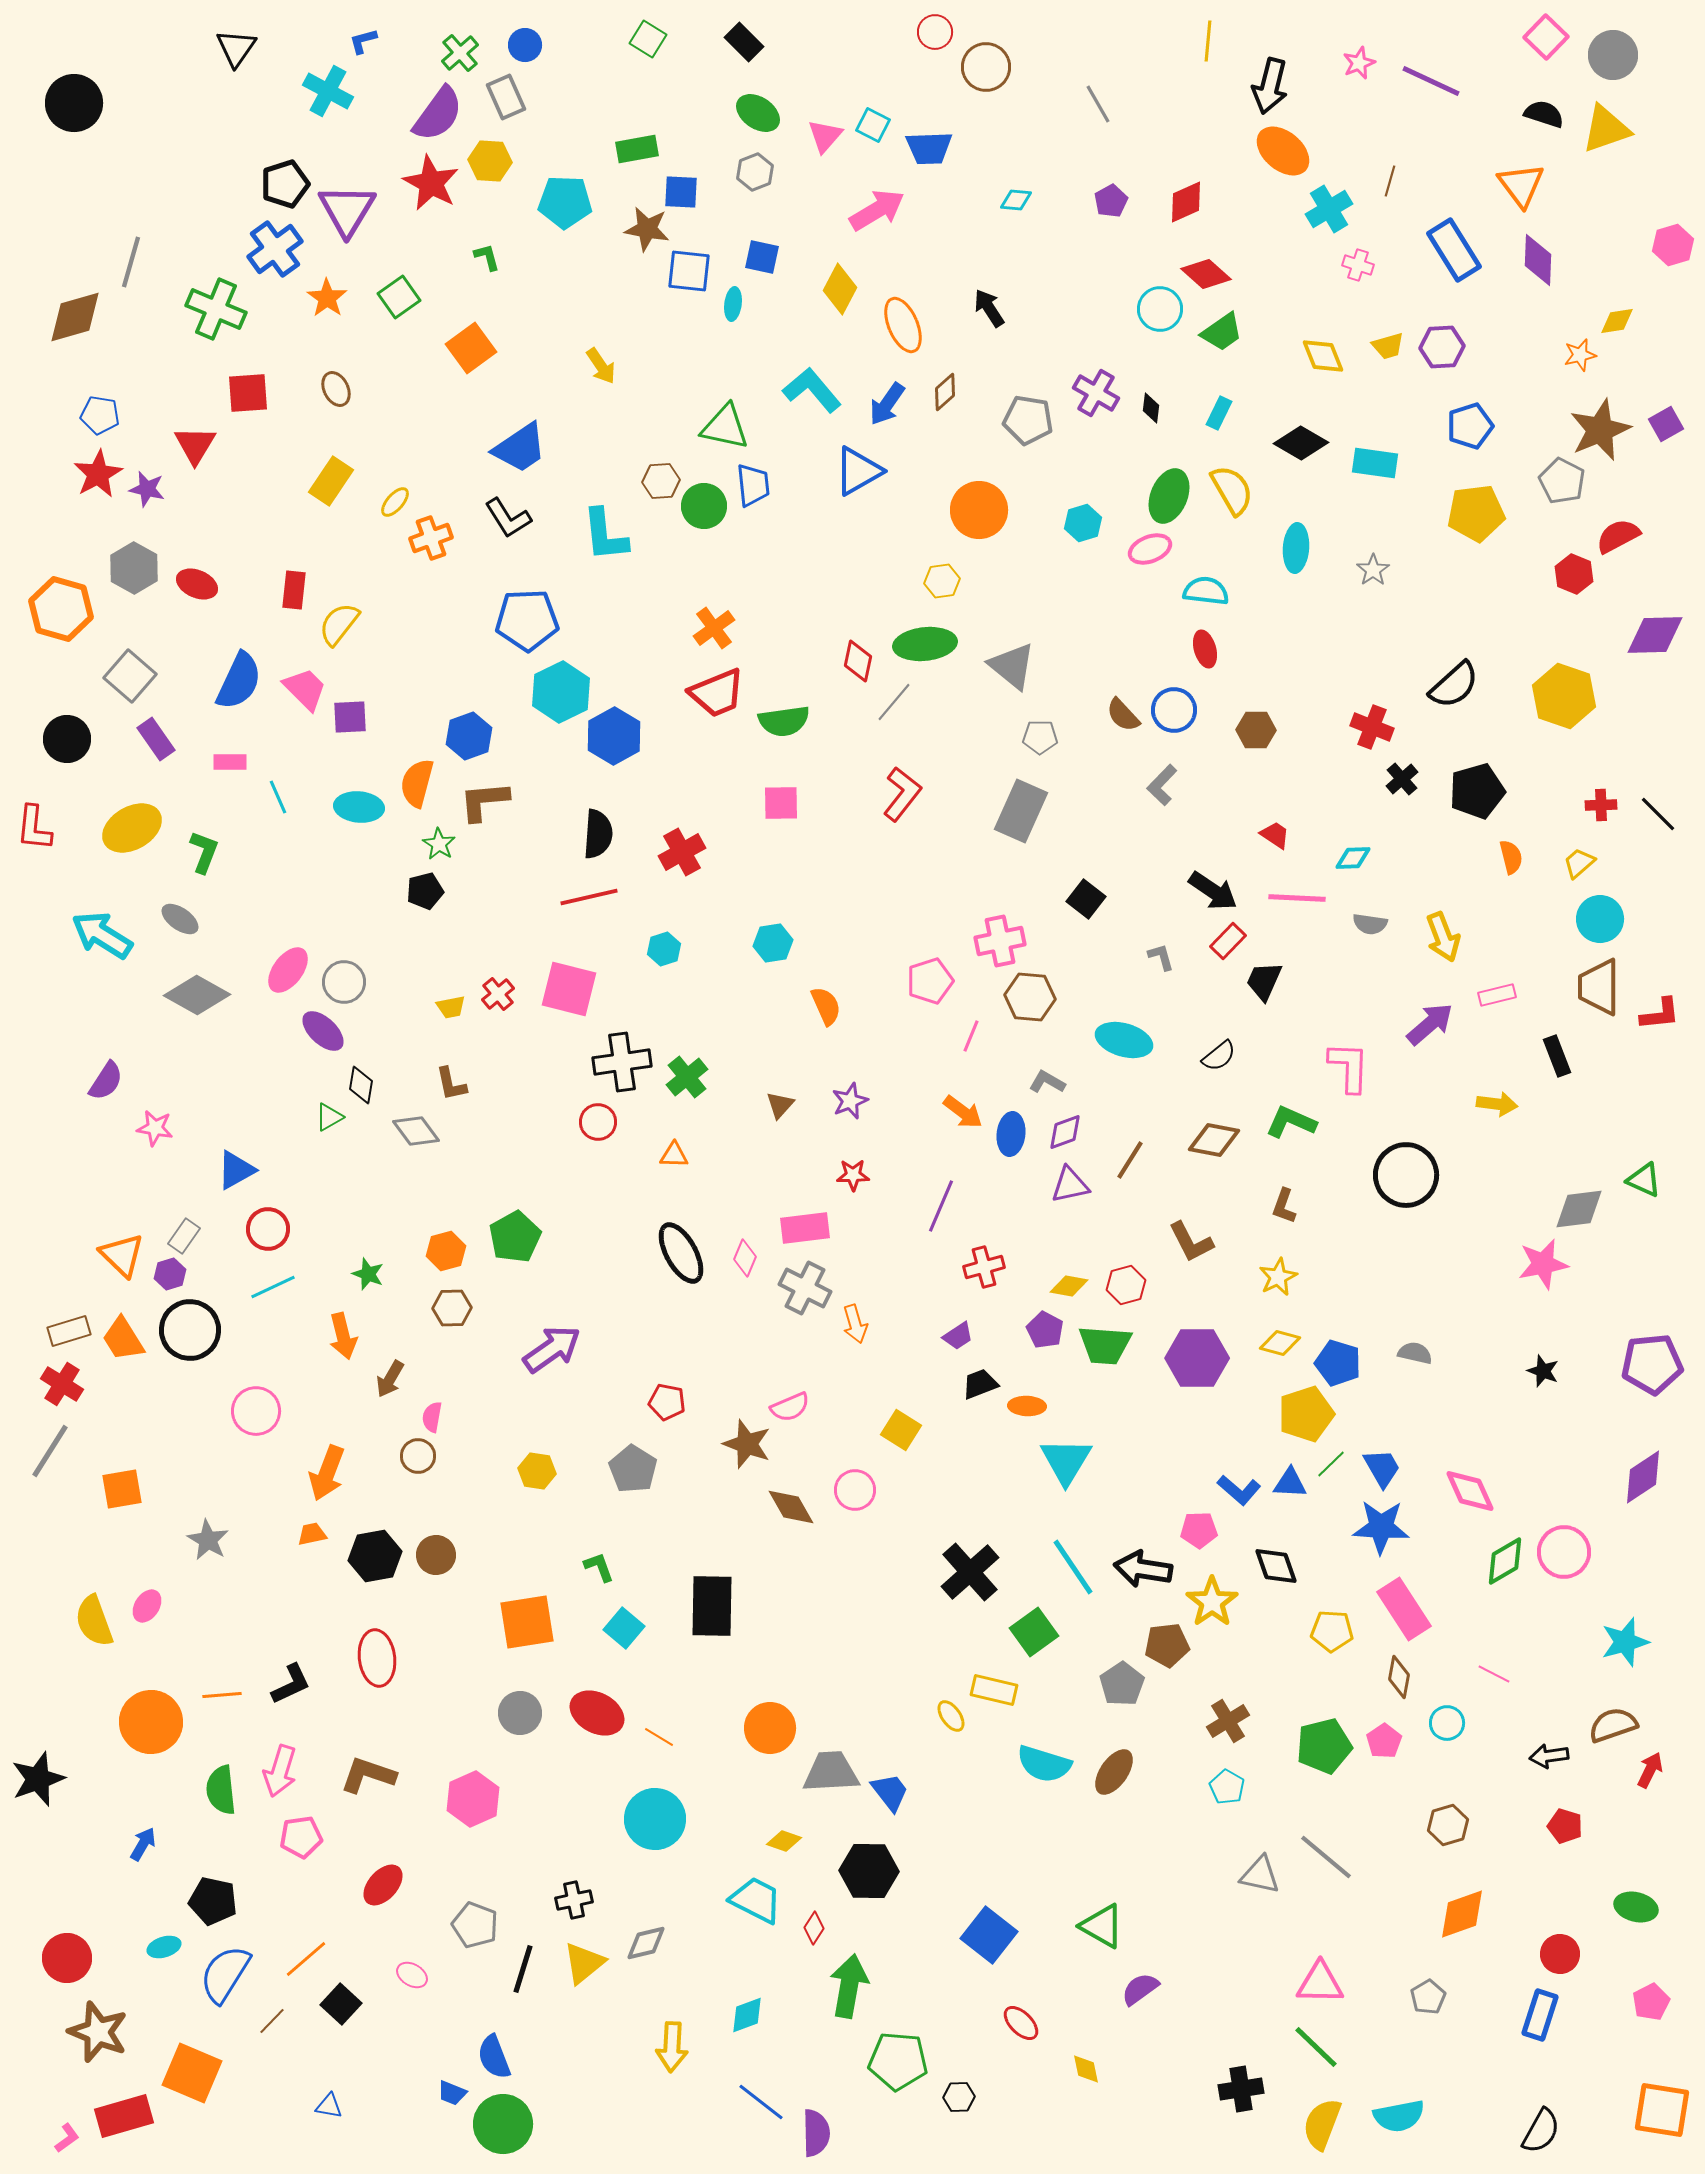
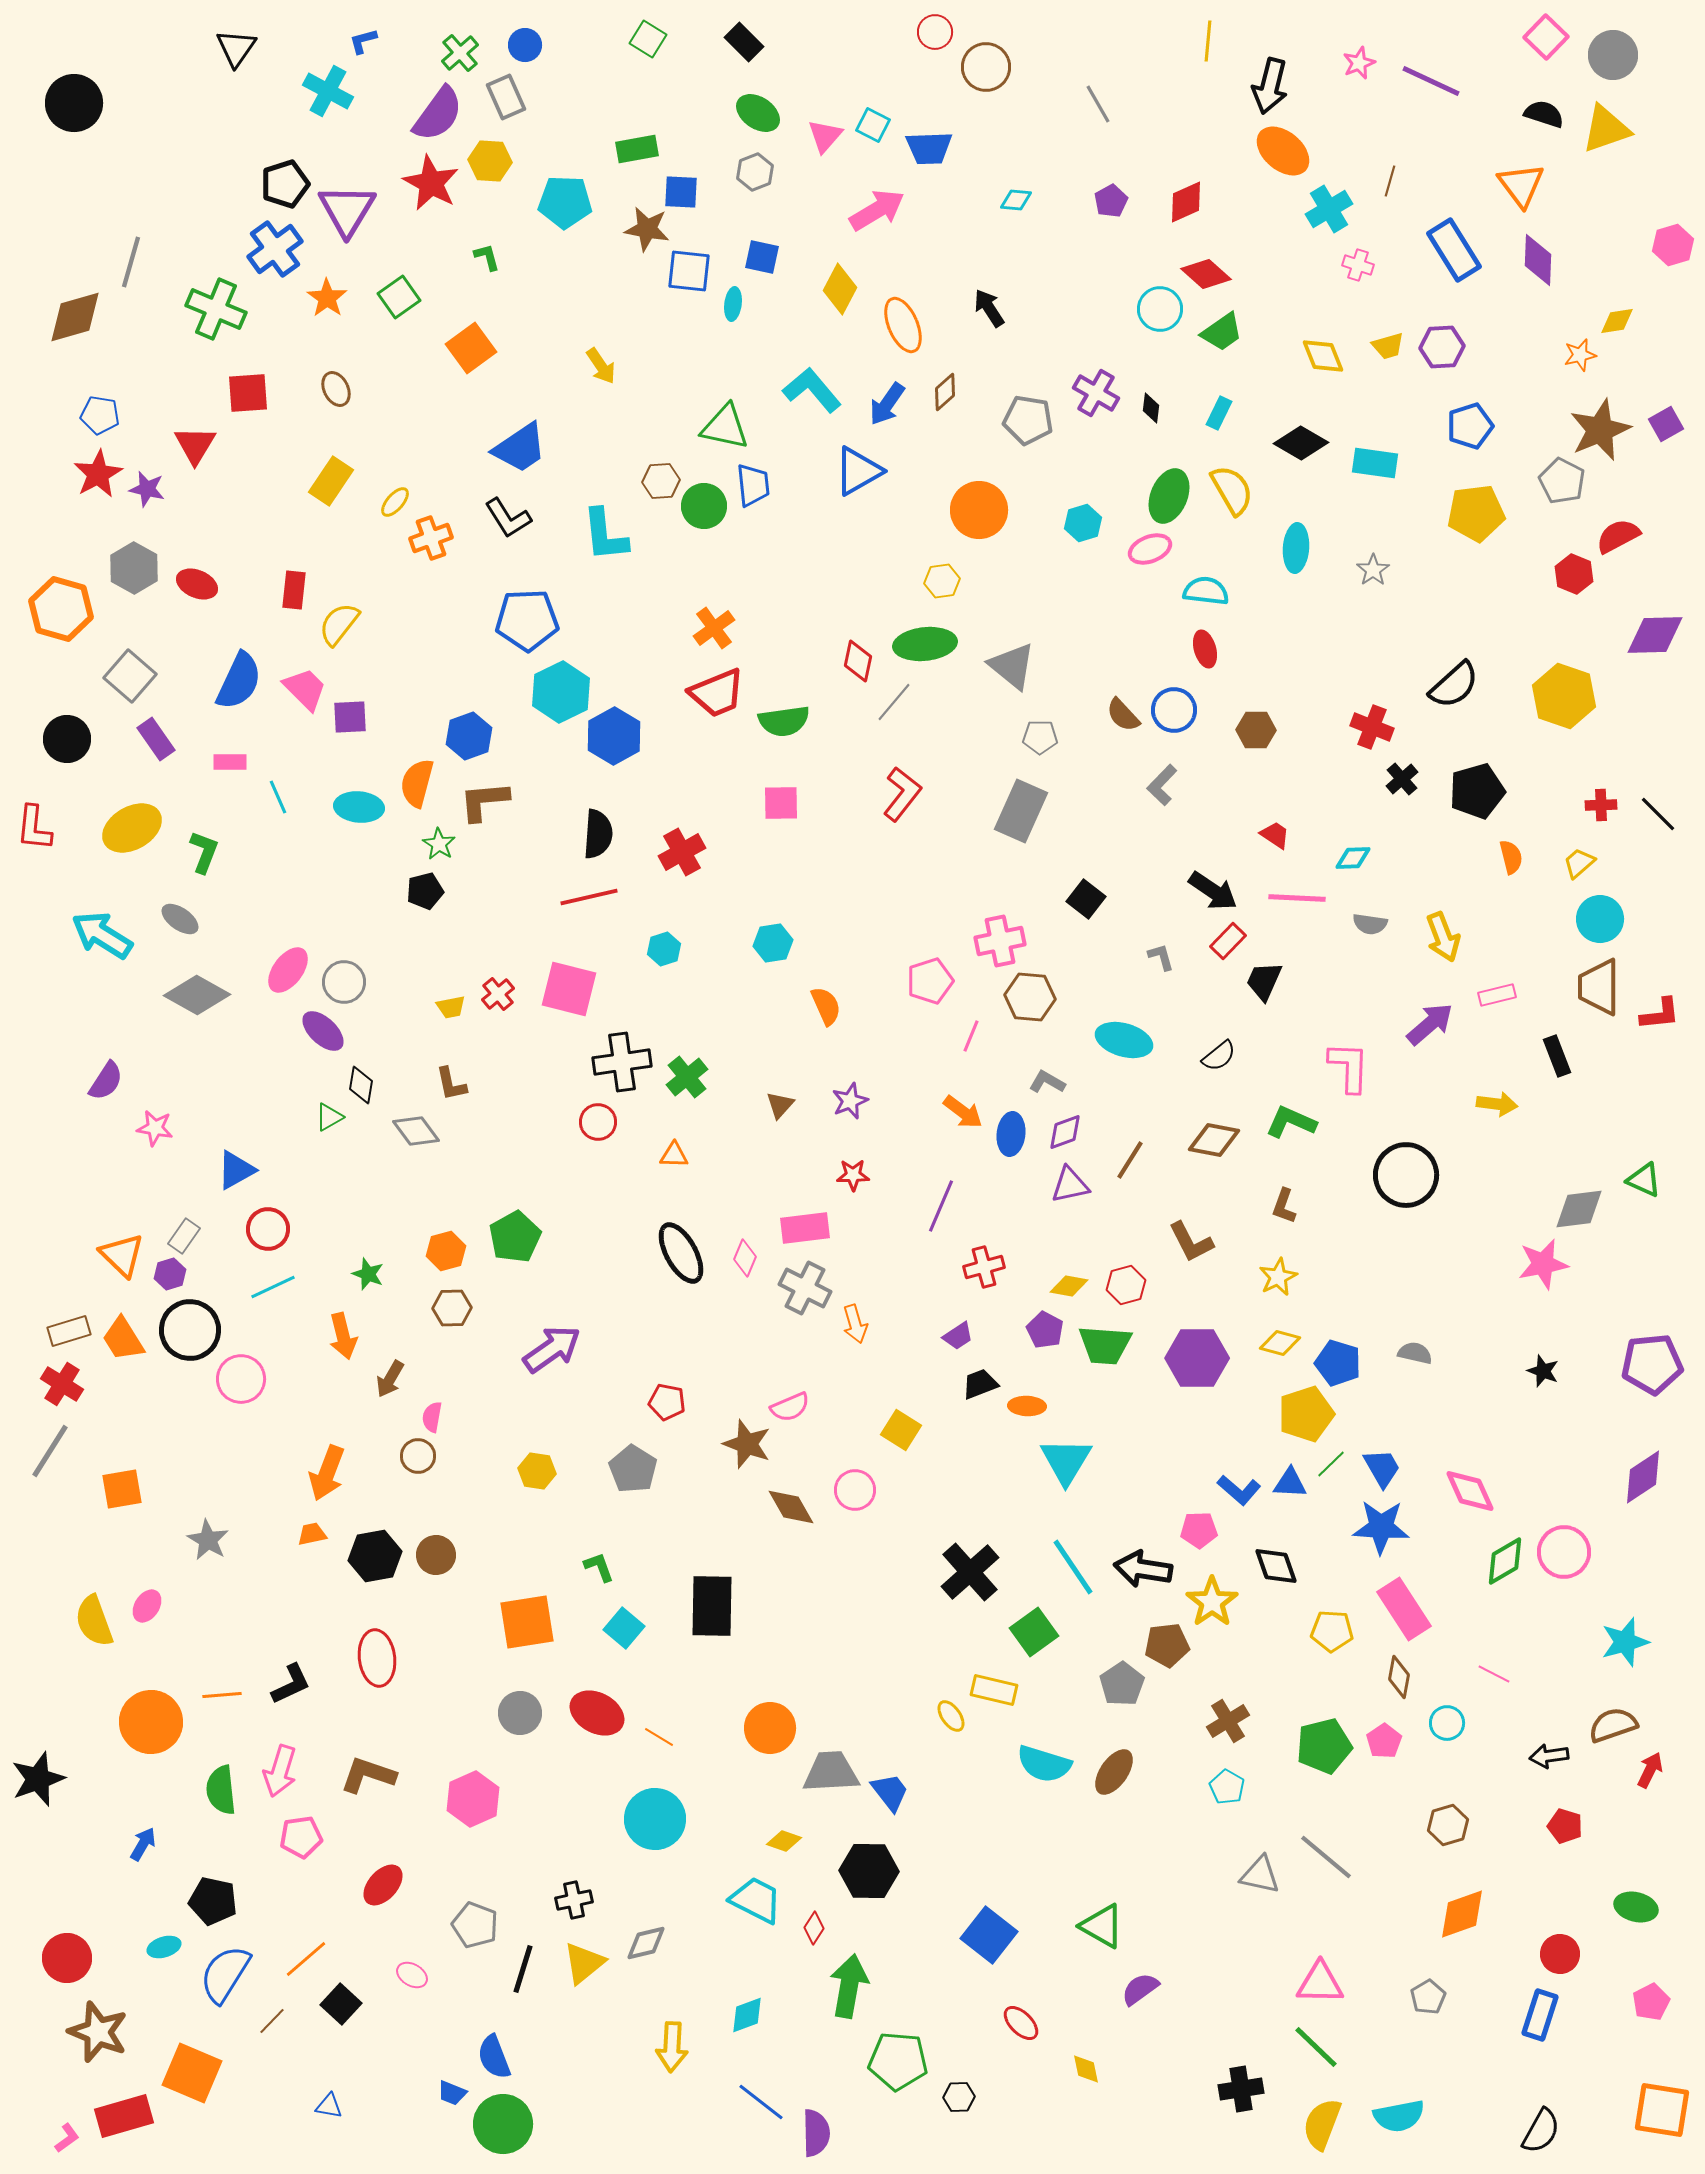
pink circle at (256, 1411): moved 15 px left, 32 px up
